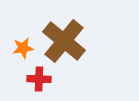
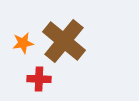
orange star: moved 5 px up
